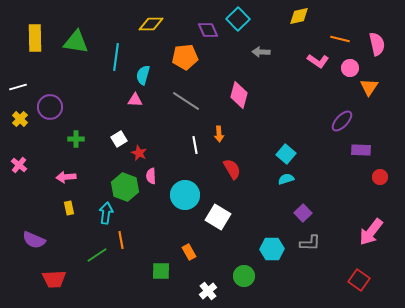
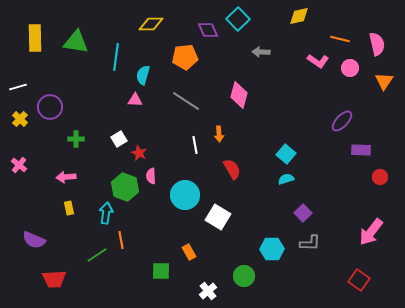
orange triangle at (369, 87): moved 15 px right, 6 px up
